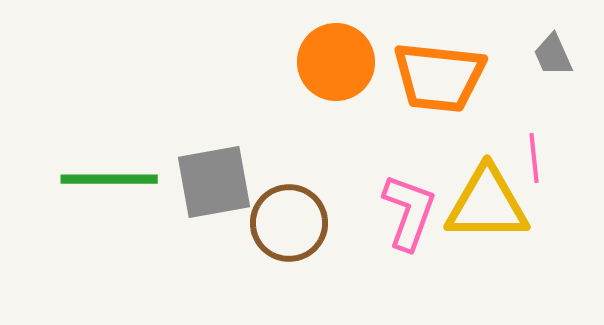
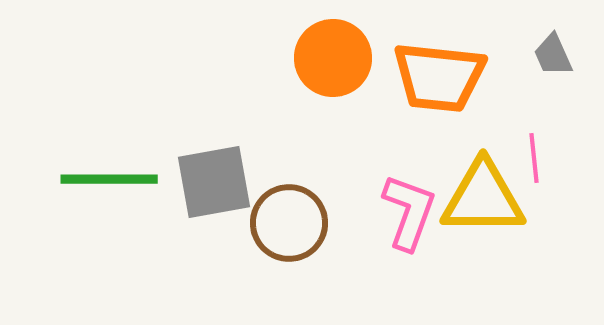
orange circle: moved 3 px left, 4 px up
yellow triangle: moved 4 px left, 6 px up
